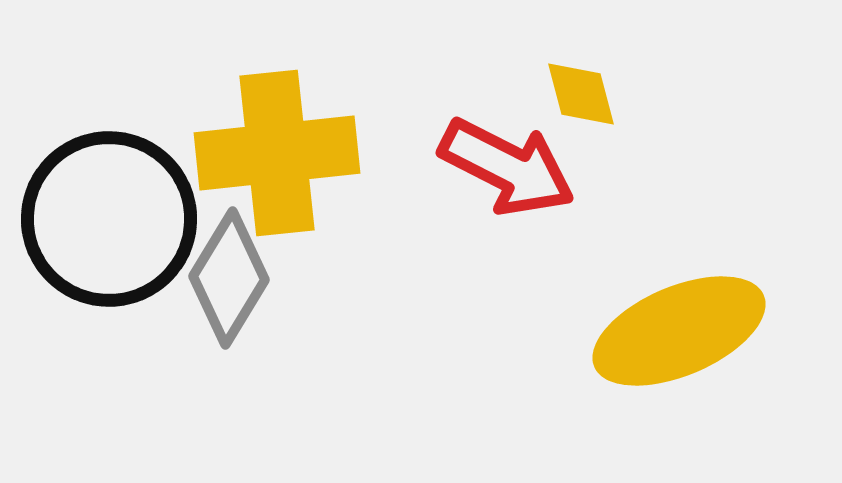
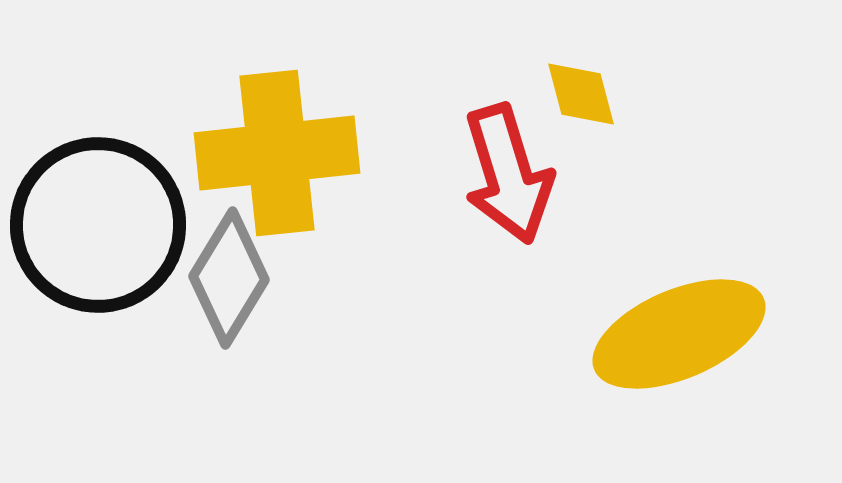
red arrow: moved 1 px right, 7 px down; rotated 46 degrees clockwise
black circle: moved 11 px left, 6 px down
yellow ellipse: moved 3 px down
